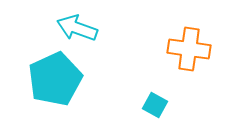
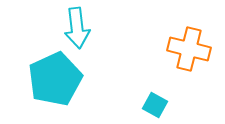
cyan arrow: rotated 117 degrees counterclockwise
orange cross: rotated 6 degrees clockwise
